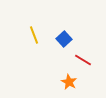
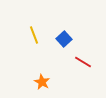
red line: moved 2 px down
orange star: moved 27 px left
